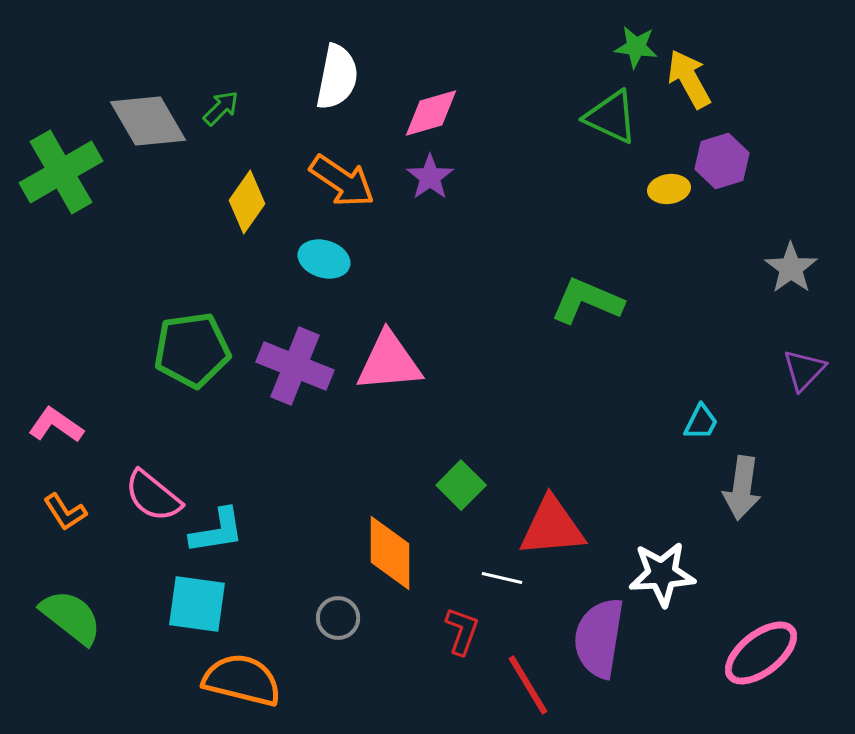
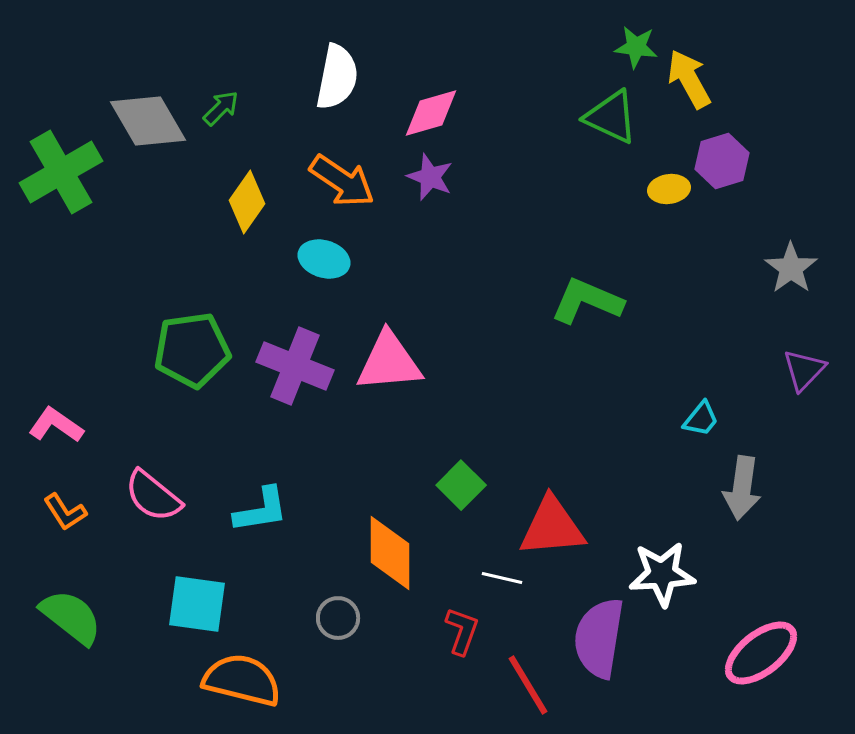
purple star: rotated 15 degrees counterclockwise
cyan trapezoid: moved 3 px up; rotated 12 degrees clockwise
cyan L-shape: moved 44 px right, 21 px up
